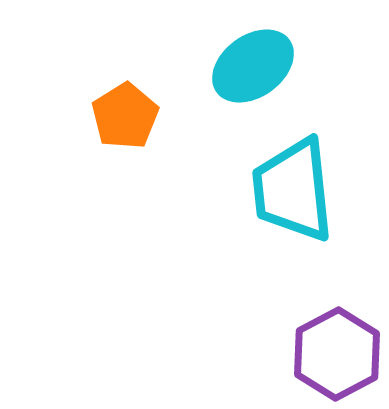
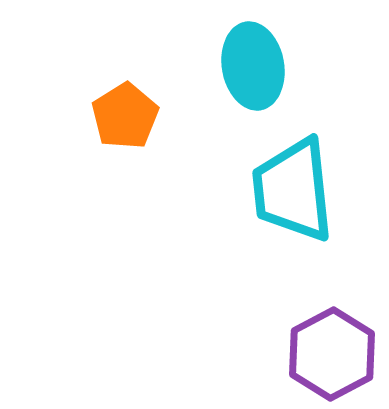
cyan ellipse: rotated 64 degrees counterclockwise
purple hexagon: moved 5 px left
